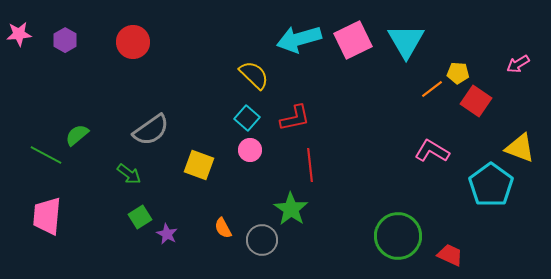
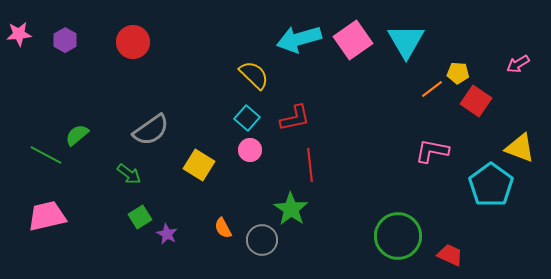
pink square: rotated 9 degrees counterclockwise
pink L-shape: rotated 20 degrees counterclockwise
yellow square: rotated 12 degrees clockwise
pink trapezoid: rotated 72 degrees clockwise
